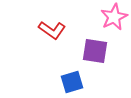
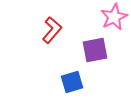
red L-shape: rotated 84 degrees counterclockwise
purple square: moved 1 px up; rotated 20 degrees counterclockwise
